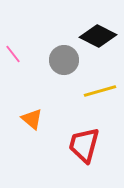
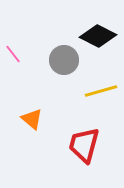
yellow line: moved 1 px right
